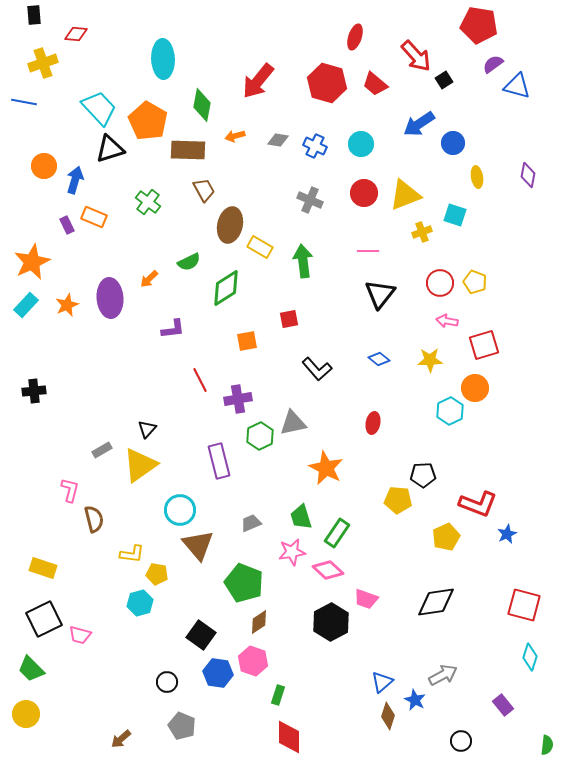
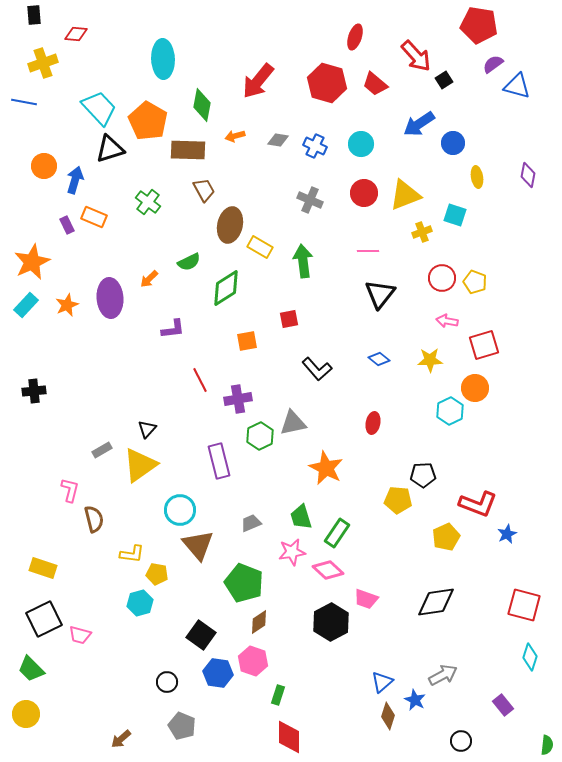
red circle at (440, 283): moved 2 px right, 5 px up
